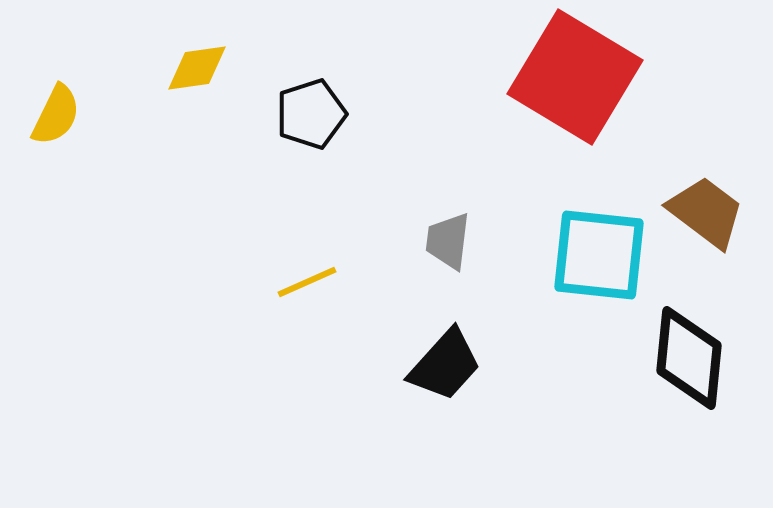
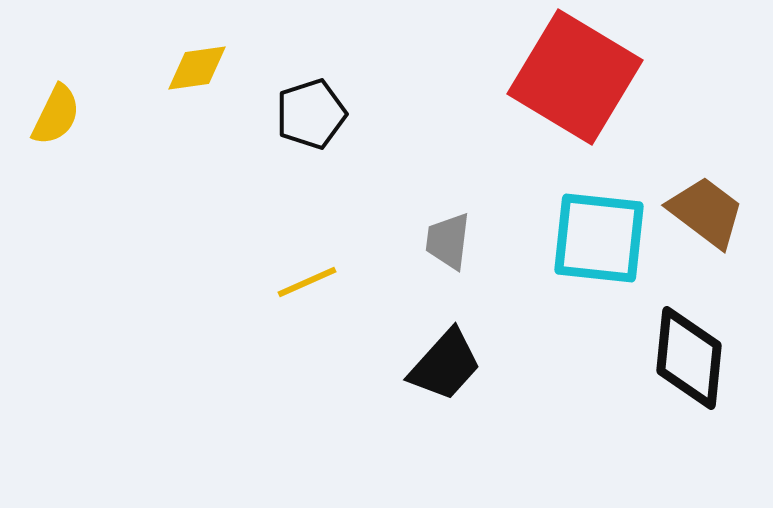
cyan square: moved 17 px up
